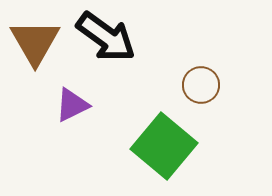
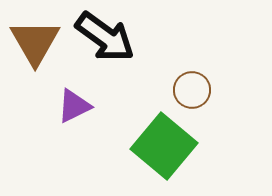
black arrow: moved 1 px left
brown circle: moved 9 px left, 5 px down
purple triangle: moved 2 px right, 1 px down
